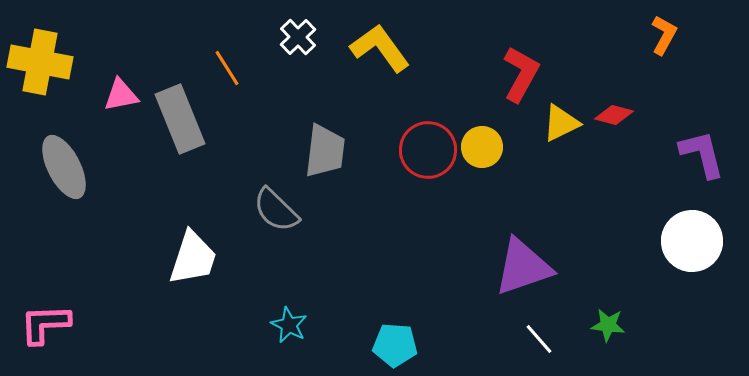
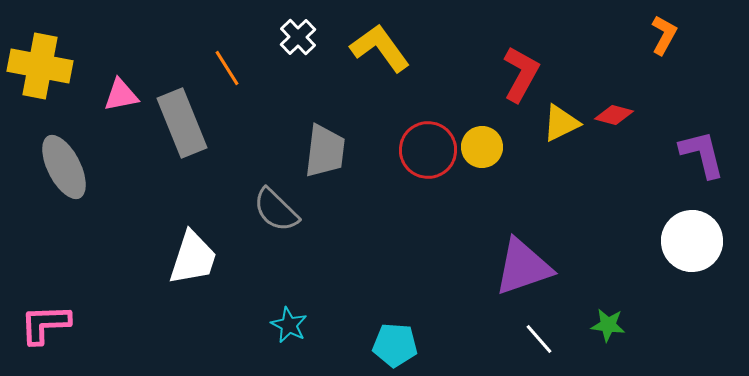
yellow cross: moved 4 px down
gray rectangle: moved 2 px right, 4 px down
